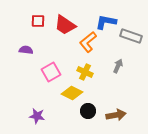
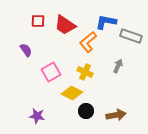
purple semicircle: rotated 48 degrees clockwise
black circle: moved 2 px left
